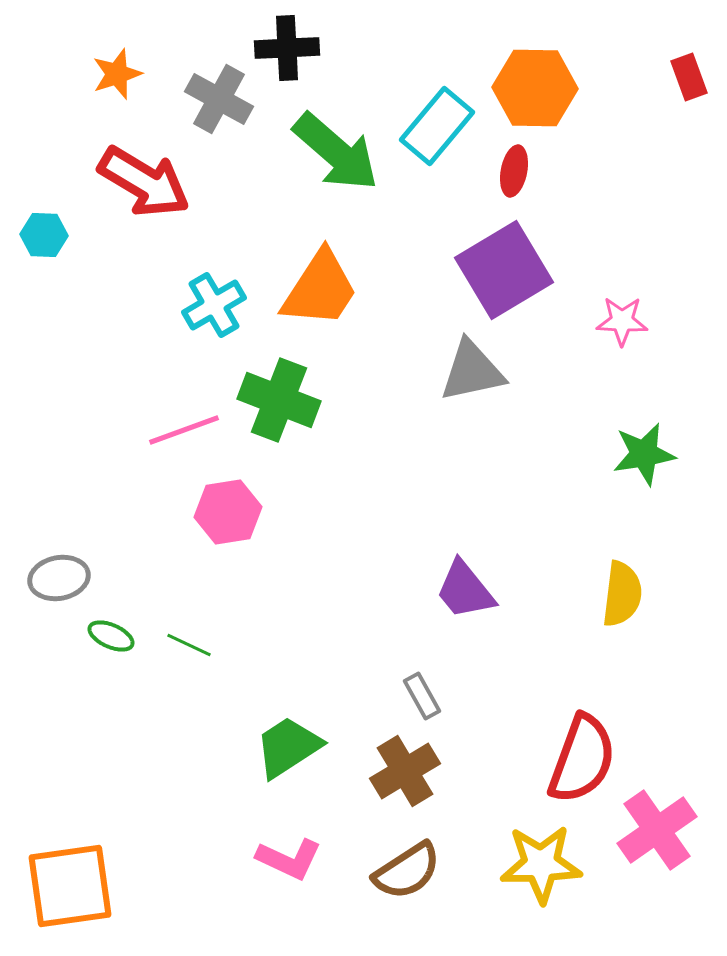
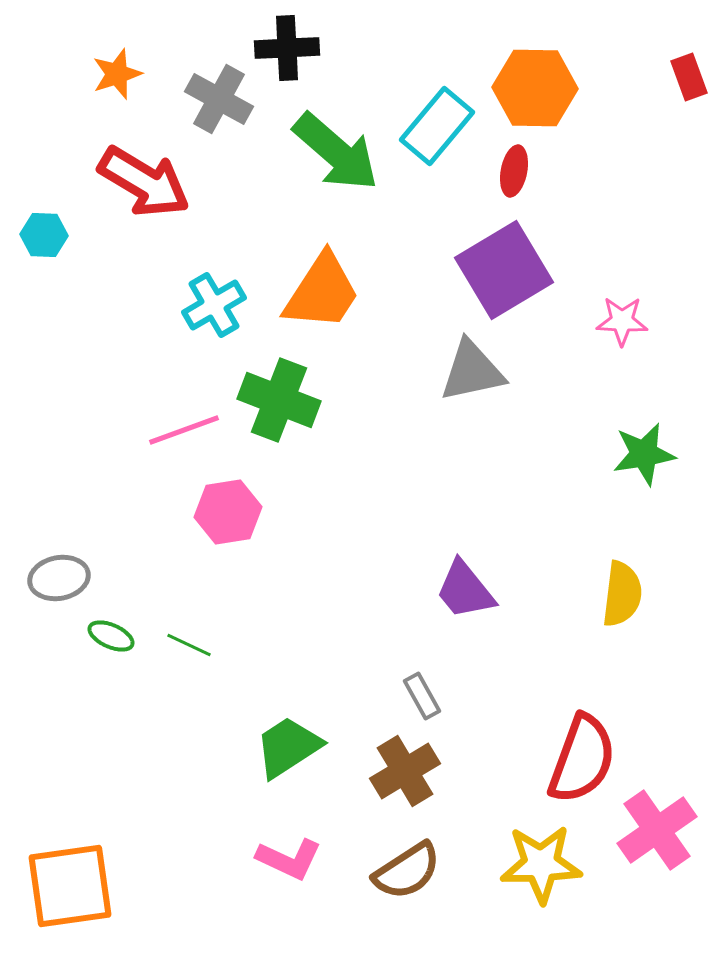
orange trapezoid: moved 2 px right, 3 px down
